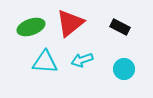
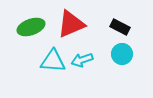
red triangle: moved 1 px right, 1 px down; rotated 16 degrees clockwise
cyan triangle: moved 8 px right, 1 px up
cyan circle: moved 2 px left, 15 px up
